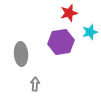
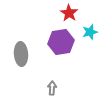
red star: rotated 24 degrees counterclockwise
gray arrow: moved 17 px right, 4 px down
